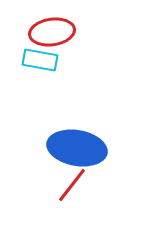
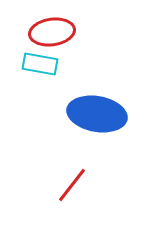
cyan rectangle: moved 4 px down
blue ellipse: moved 20 px right, 34 px up
